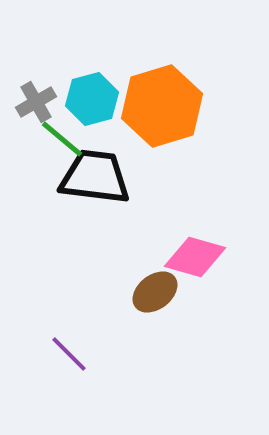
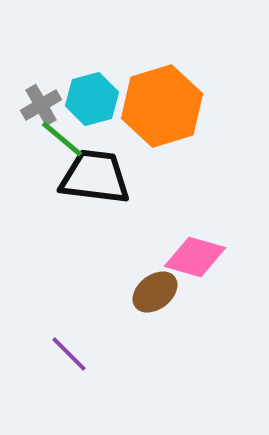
gray cross: moved 5 px right, 3 px down
